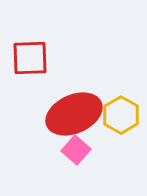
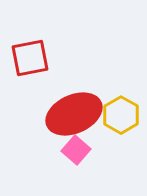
red square: rotated 9 degrees counterclockwise
